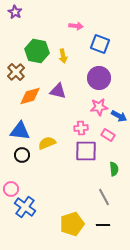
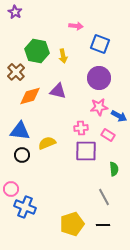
blue cross: rotated 15 degrees counterclockwise
